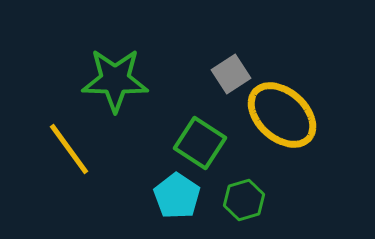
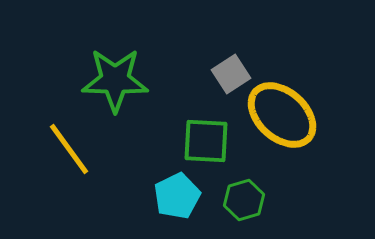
green square: moved 6 px right, 2 px up; rotated 30 degrees counterclockwise
cyan pentagon: rotated 12 degrees clockwise
